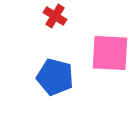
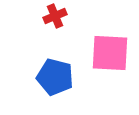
red cross: rotated 35 degrees clockwise
